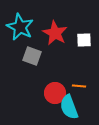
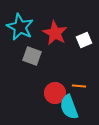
white square: rotated 21 degrees counterclockwise
